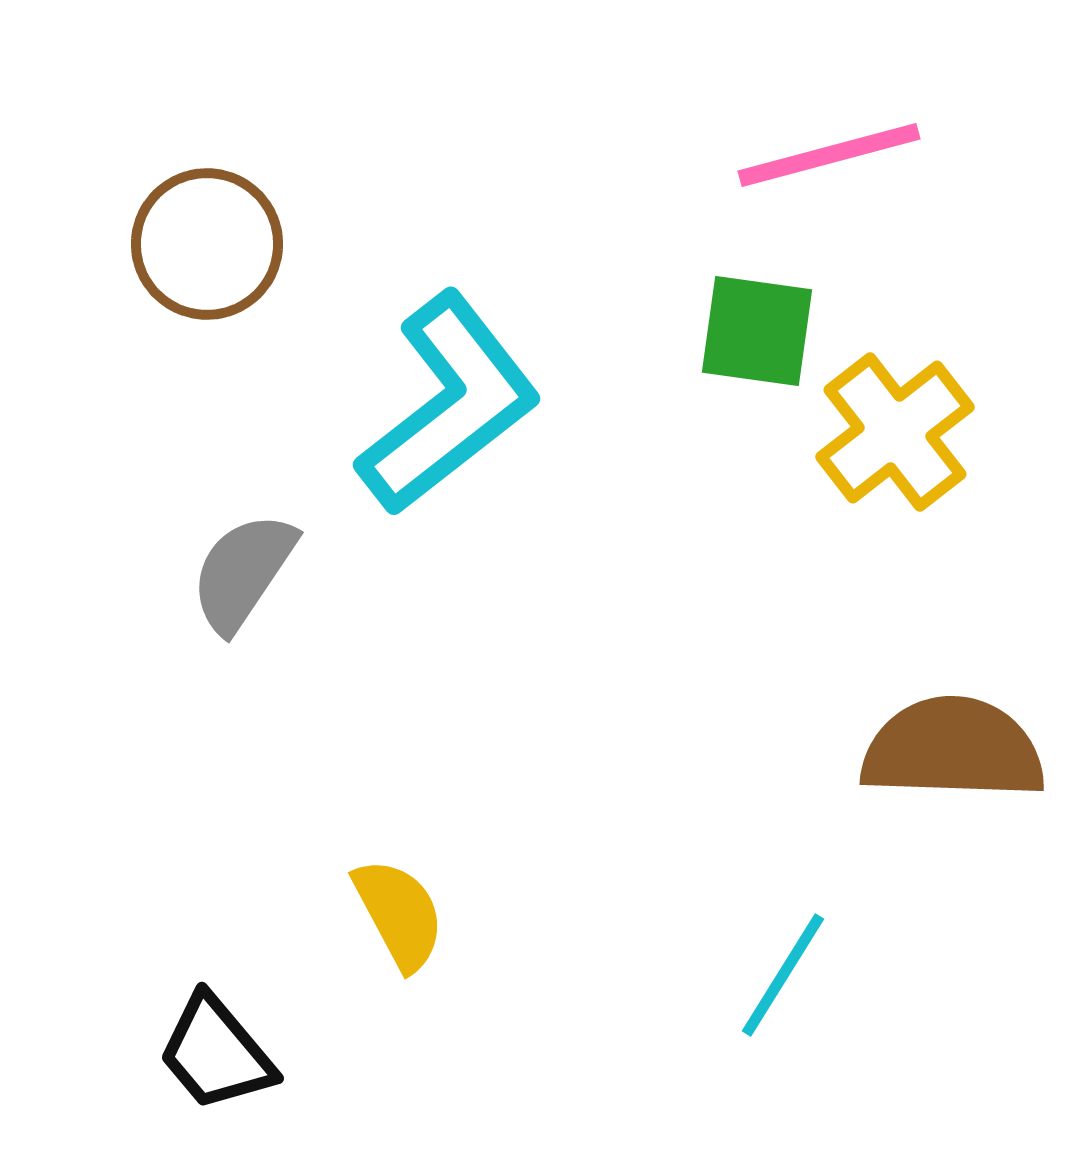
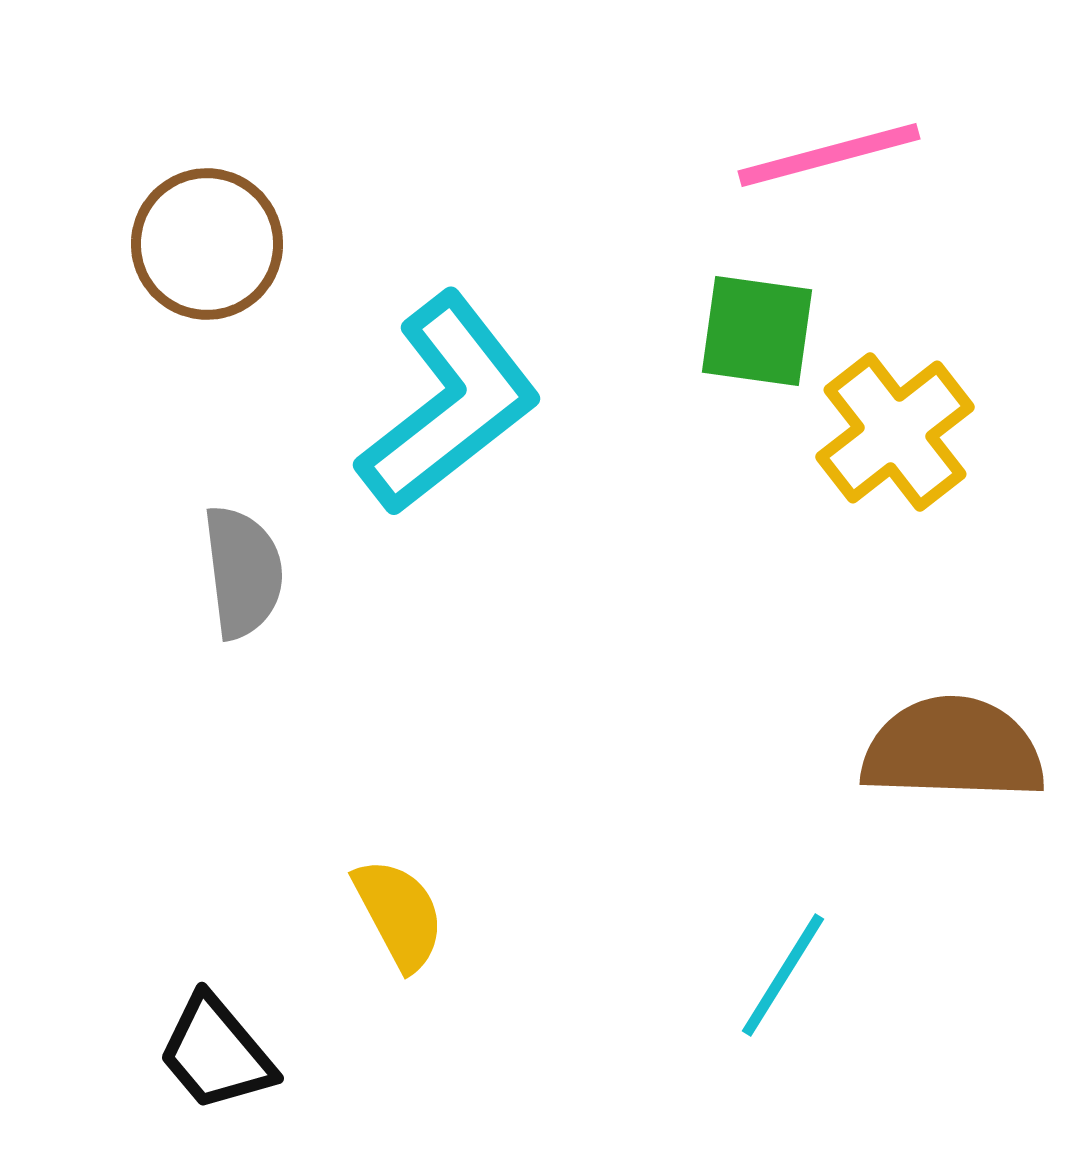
gray semicircle: rotated 139 degrees clockwise
